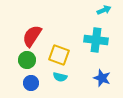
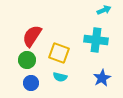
yellow square: moved 2 px up
blue star: rotated 24 degrees clockwise
